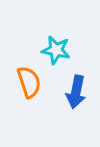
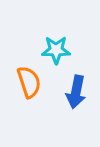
cyan star: rotated 12 degrees counterclockwise
